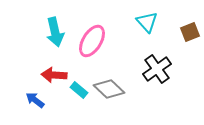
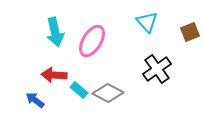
gray diamond: moved 1 px left, 4 px down; rotated 16 degrees counterclockwise
